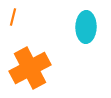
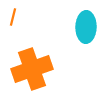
orange cross: moved 2 px right, 1 px down; rotated 9 degrees clockwise
